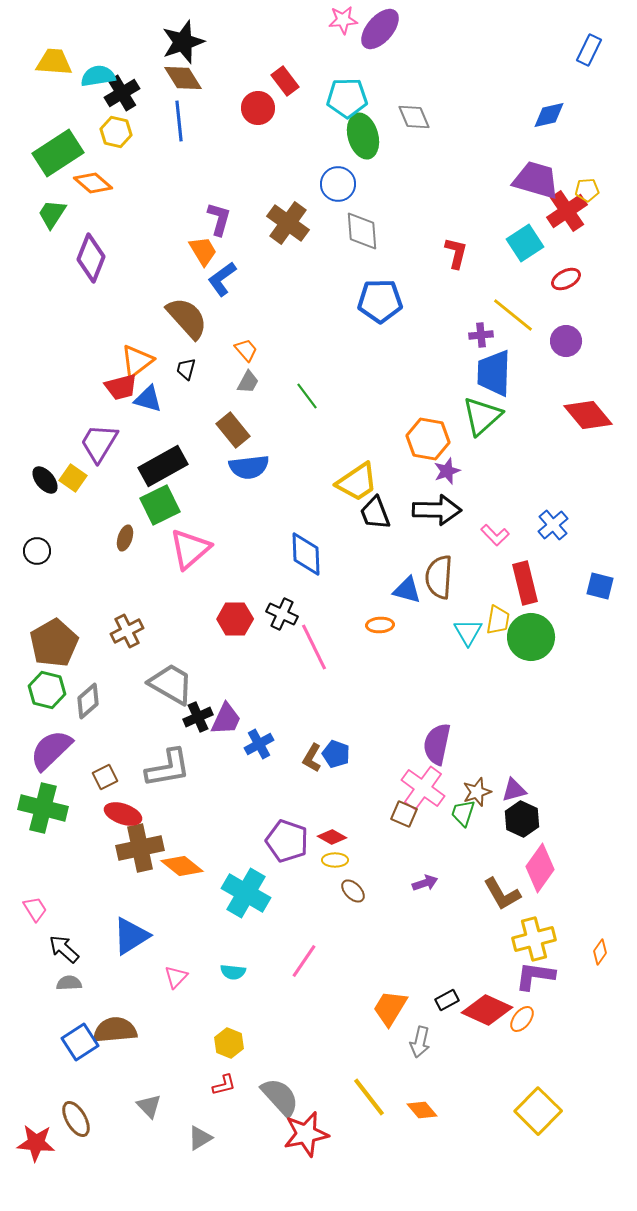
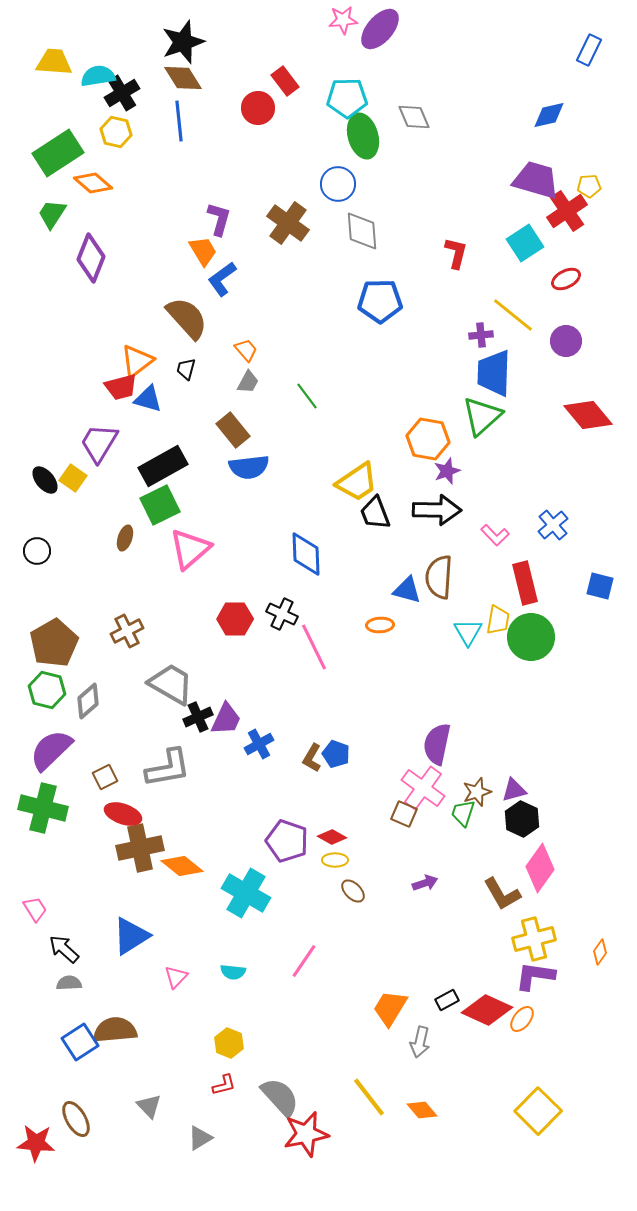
yellow pentagon at (587, 190): moved 2 px right, 4 px up
